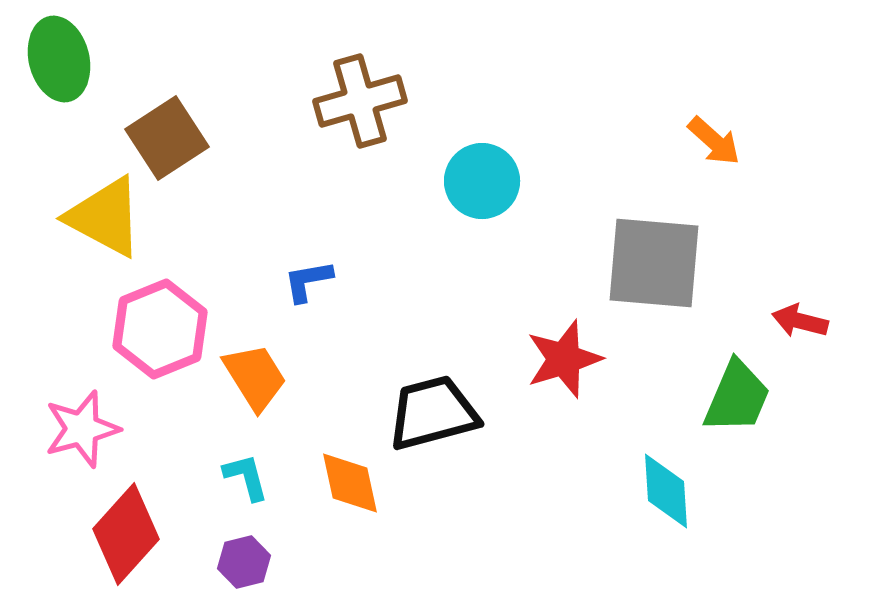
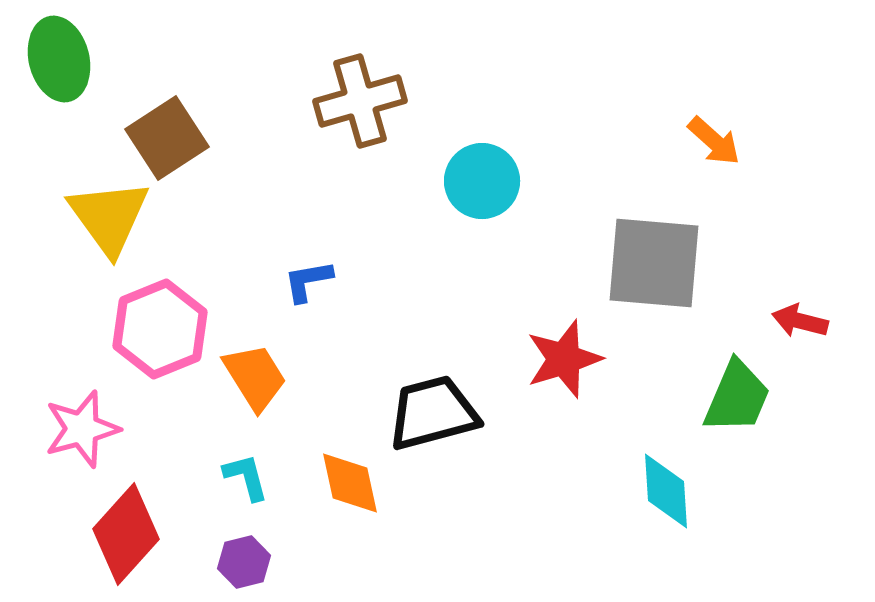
yellow triangle: moved 4 px right; rotated 26 degrees clockwise
